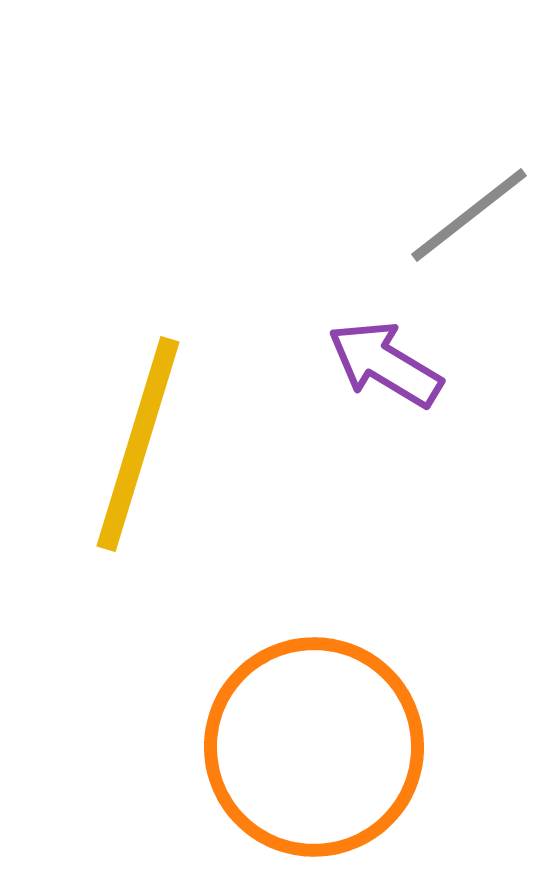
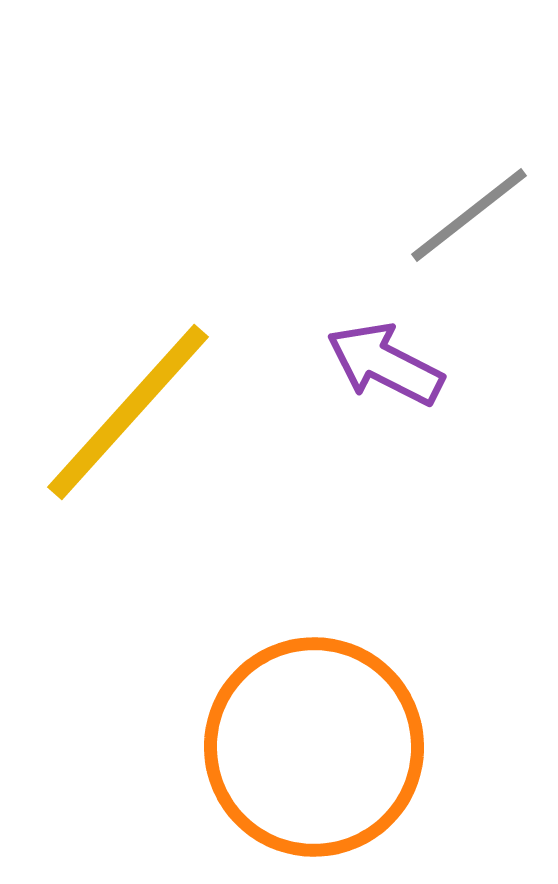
purple arrow: rotated 4 degrees counterclockwise
yellow line: moved 10 px left, 32 px up; rotated 25 degrees clockwise
